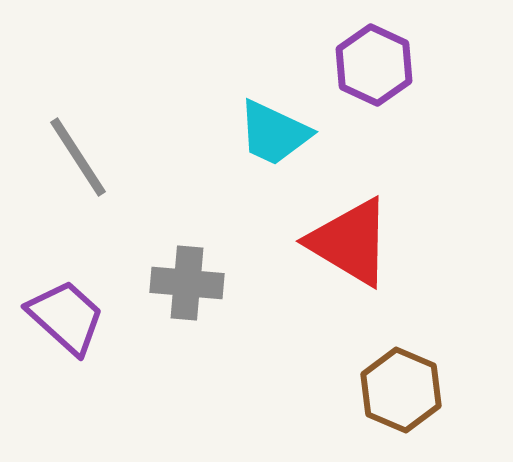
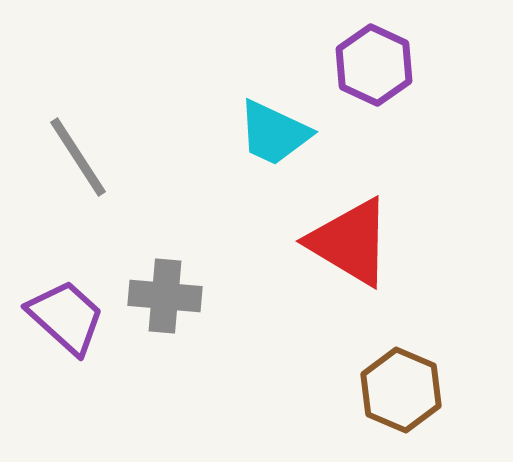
gray cross: moved 22 px left, 13 px down
